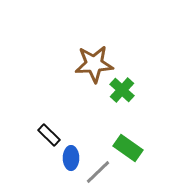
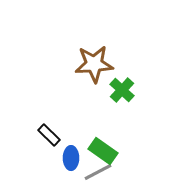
green rectangle: moved 25 px left, 3 px down
gray line: rotated 16 degrees clockwise
